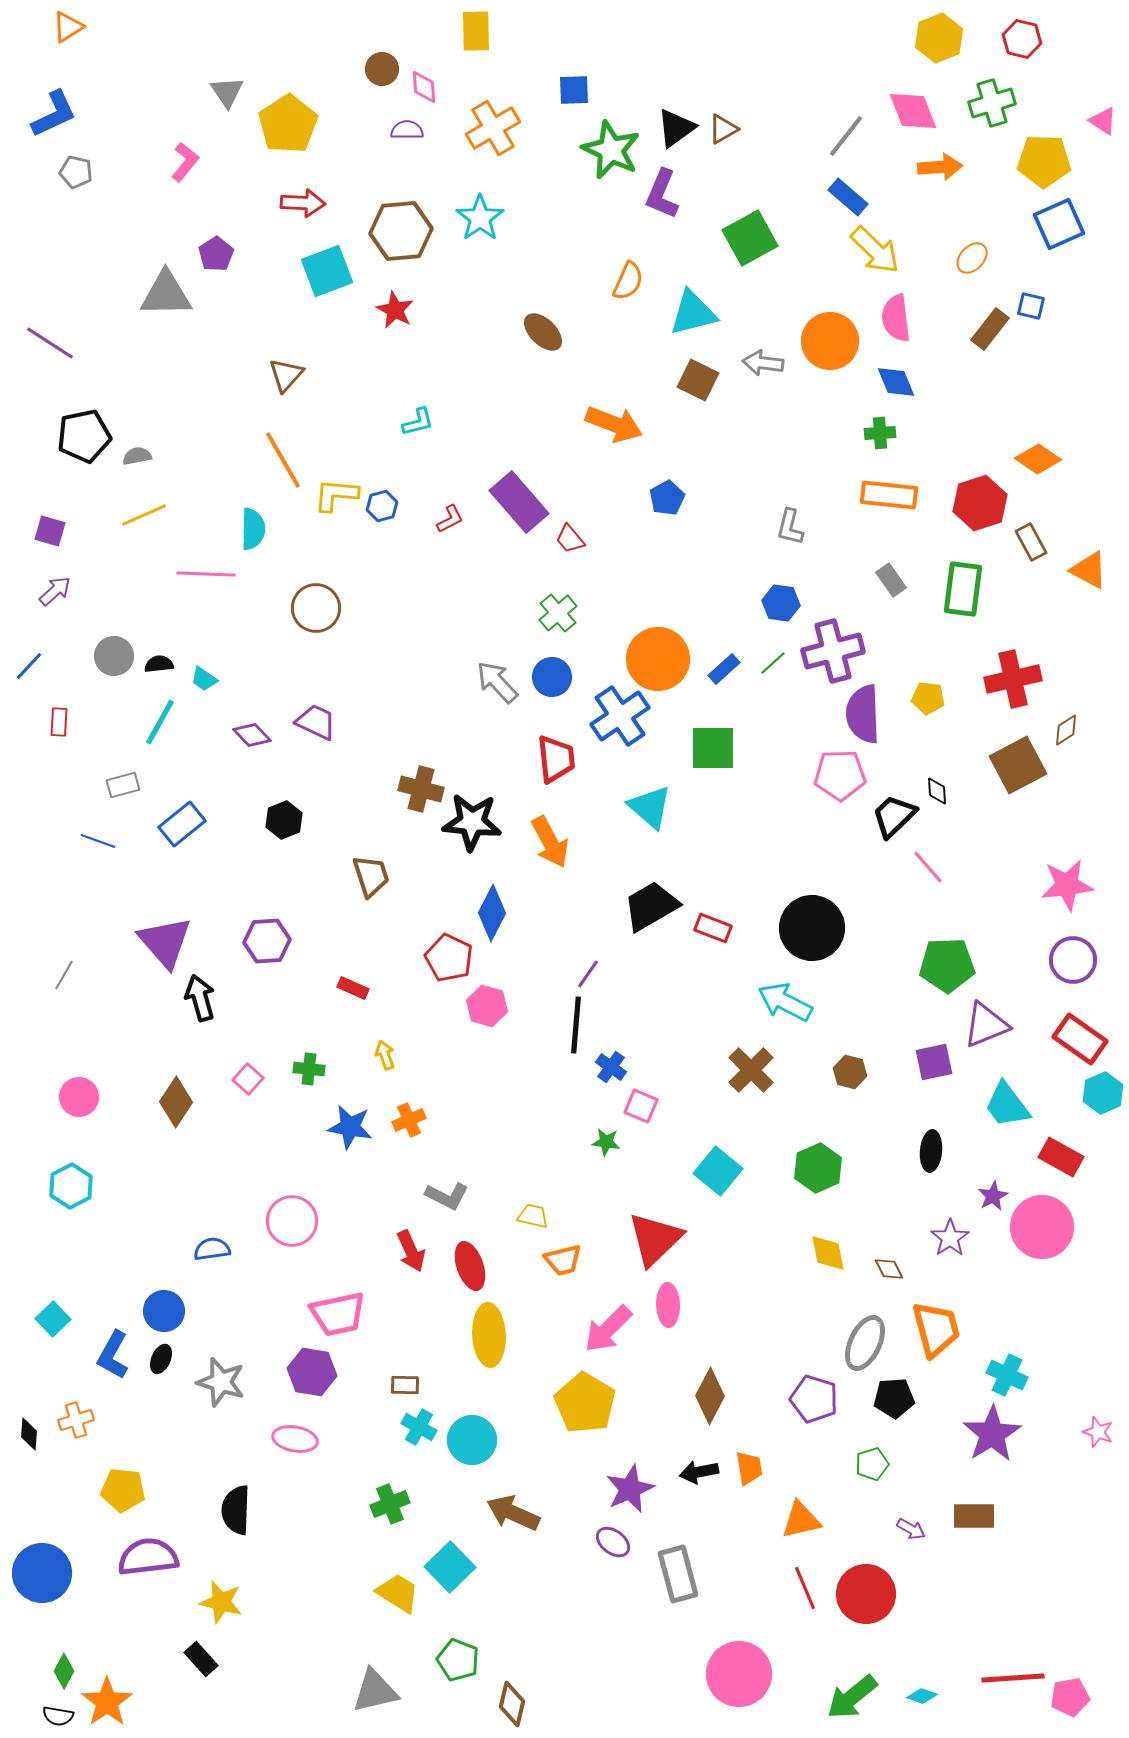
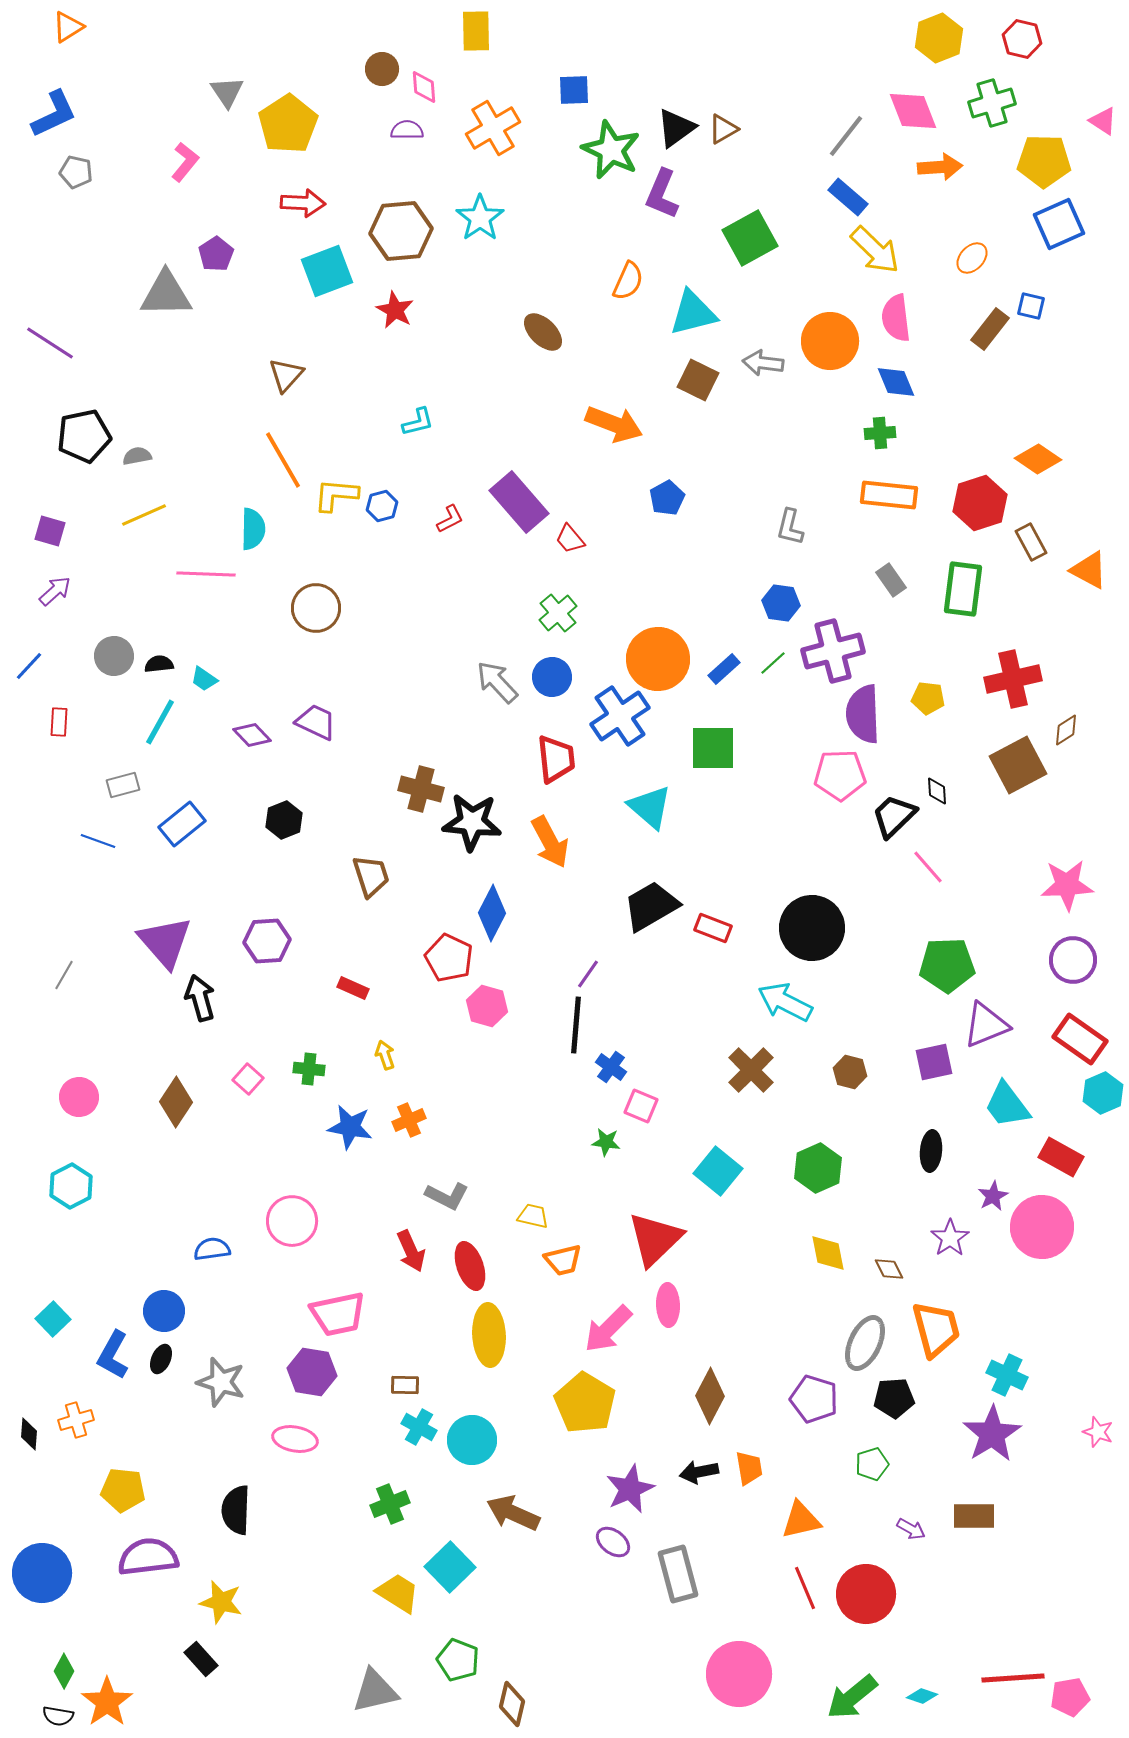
pink star at (1067, 885): rotated 4 degrees clockwise
